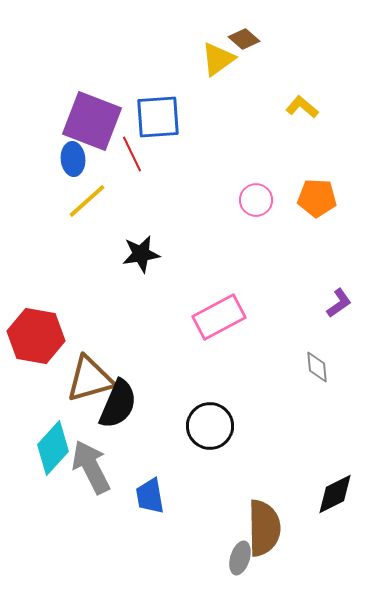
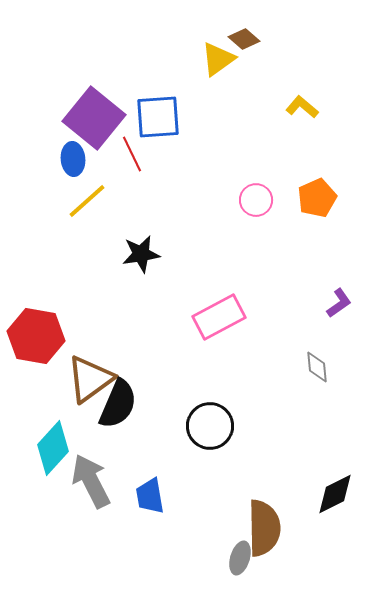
purple square: moved 2 px right, 3 px up; rotated 18 degrees clockwise
orange pentagon: rotated 27 degrees counterclockwise
brown triangle: rotated 20 degrees counterclockwise
gray arrow: moved 14 px down
